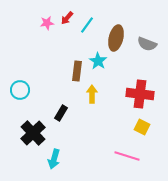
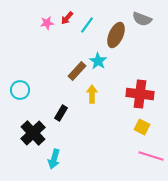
brown ellipse: moved 3 px up; rotated 10 degrees clockwise
gray semicircle: moved 5 px left, 25 px up
brown rectangle: rotated 36 degrees clockwise
pink line: moved 24 px right
